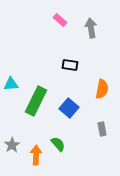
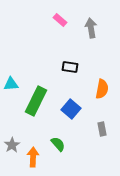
black rectangle: moved 2 px down
blue square: moved 2 px right, 1 px down
orange arrow: moved 3 px left, 2 px down
